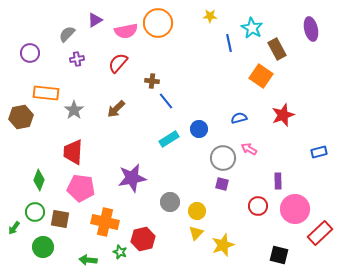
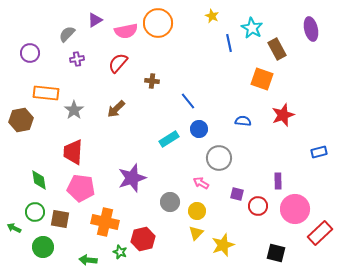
yellow star at (210, 16): moved 2 px right; rotated 24 degrees clockwise
orange square at (261, 76): moved 1 px right, 3 px down; rotated 15 degrees counterclockwise
blue line at (166, 101): moved 22 px right
brown hexagon at (21, 117): moved 3 px down
blue semicircle at (239, 118): moved 4 px right, 3 px down; rotated 21 degrees clockwise
pink arrow at (249, 149): moved 48 px left, 34 px down
gray circle at (223, 158): moved 4 px left
purple star at (132, 178): rotated 8 degrees counterclockwise
green diamond at (39, 180): rotated 30 degrees counterclockwise
purple square at (222, 184): moved 15 px right, 10 px down
green arrow at (14, 228): rotated 80 degrees clockwise
black square at (279, 255): moved 3 px left, 2 px up
